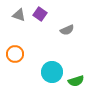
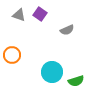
orange circle: moved 3 px left, 1 px down
